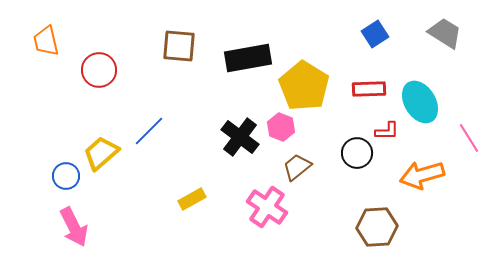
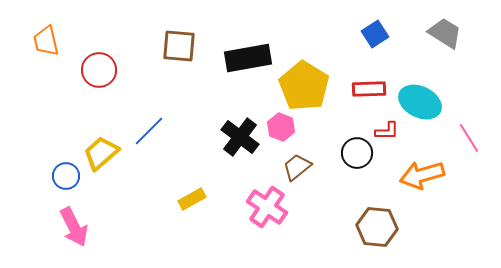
cyan ellipse: rotated 33 degrees counterclockwise
brown hexagon: rotated 9 degrees clockwise
